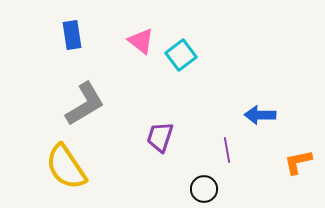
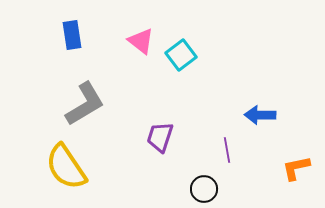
orange L-shape: moved 2 px left, 6 px down
